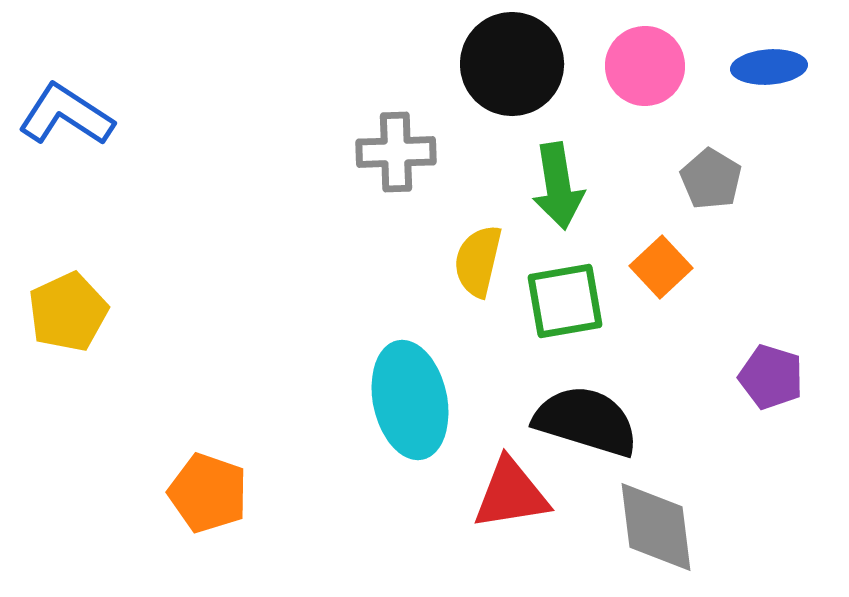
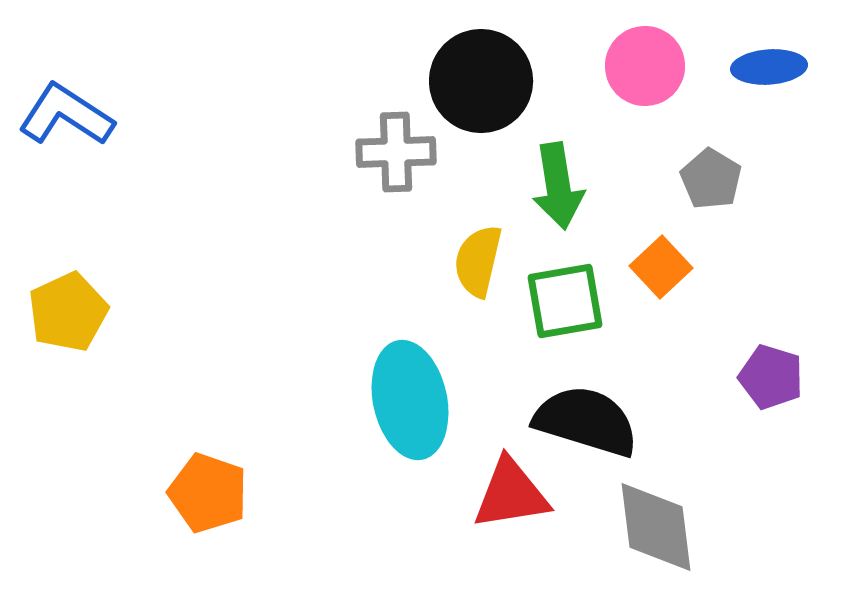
black circle: moved 31 px left, 17 px down
